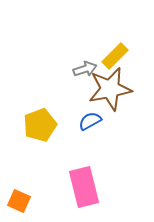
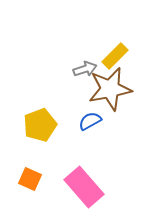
pink rectangle: rotated 27 degrees counterclockwise
orange square: moved 11 px right, 22 px up
